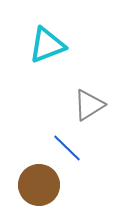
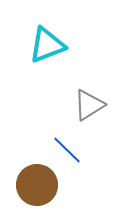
blue line: moved 2 px down
brown circle: moved 2 px left
